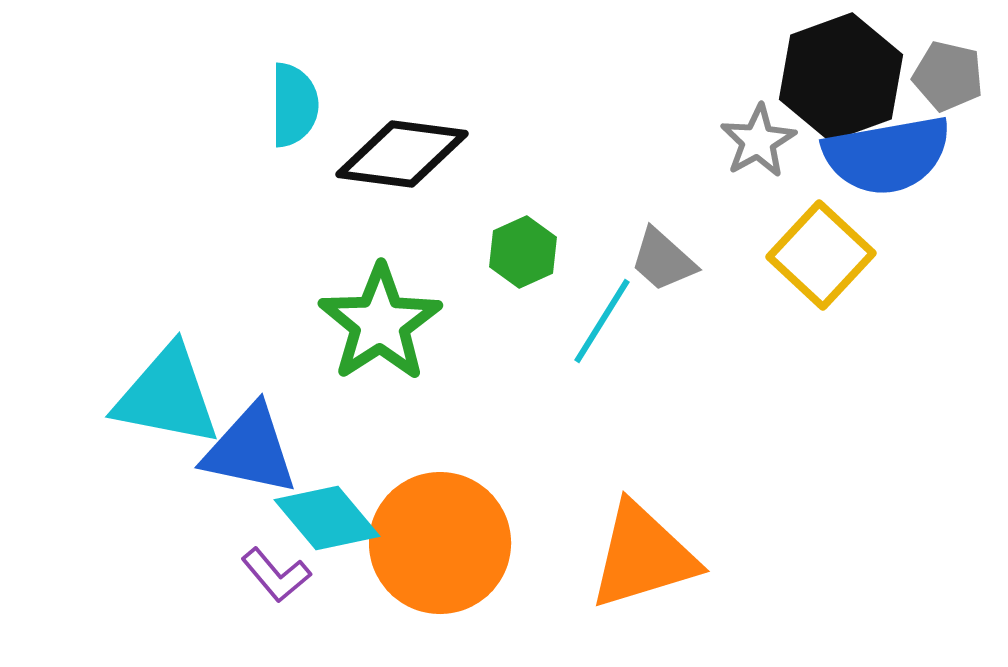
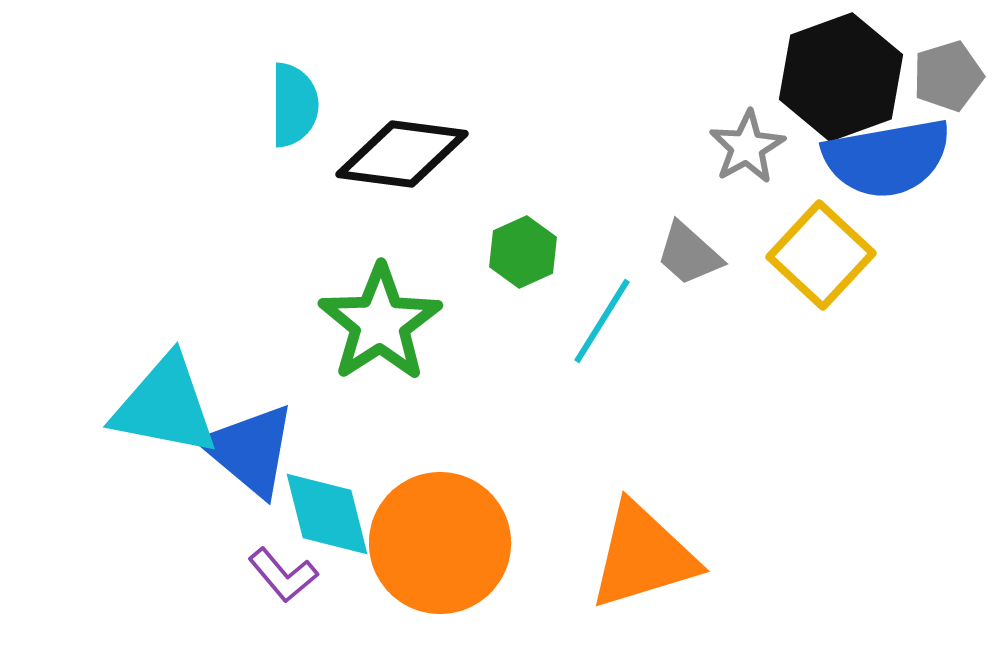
gray pentagon: rotated 30 degrees counterclockwise
gray star: moved 11 px left, 6 px down
blue semicircle: moved 3 px down
gray trapezoid: moved 26 px right, 6 px up
cyan triangle: moved 2 px left, 10 px down
blue triangle: rotated 28 degrees clockwise
cyan diamond: moved 4 px up; rotated 26 degrees clockwise
purple L-shape: moved 7 px right
